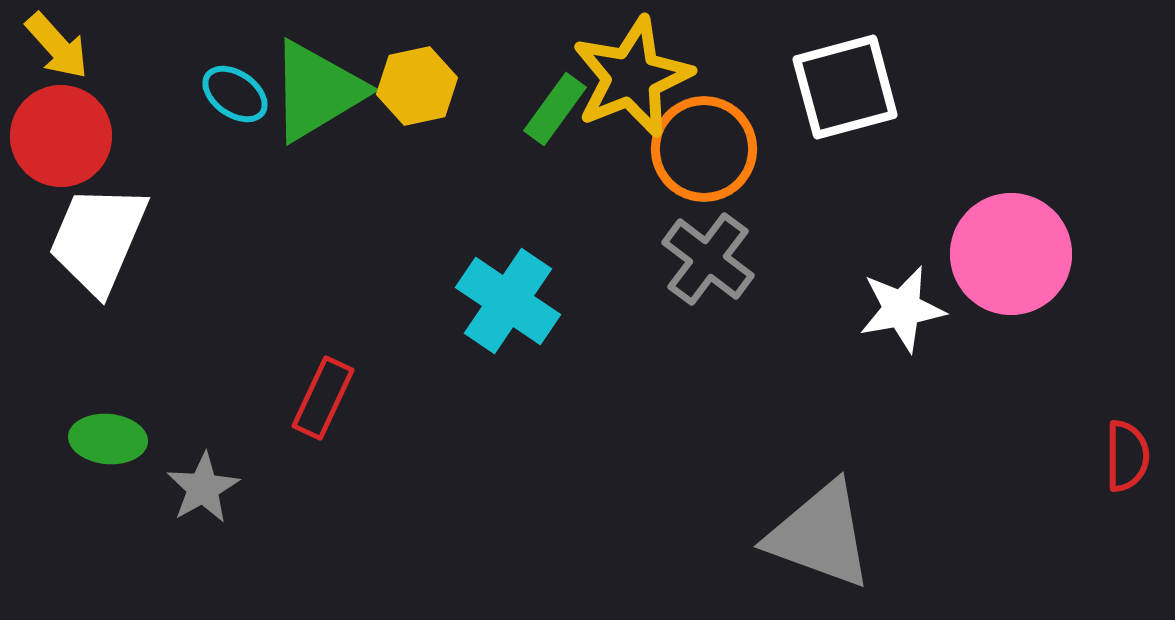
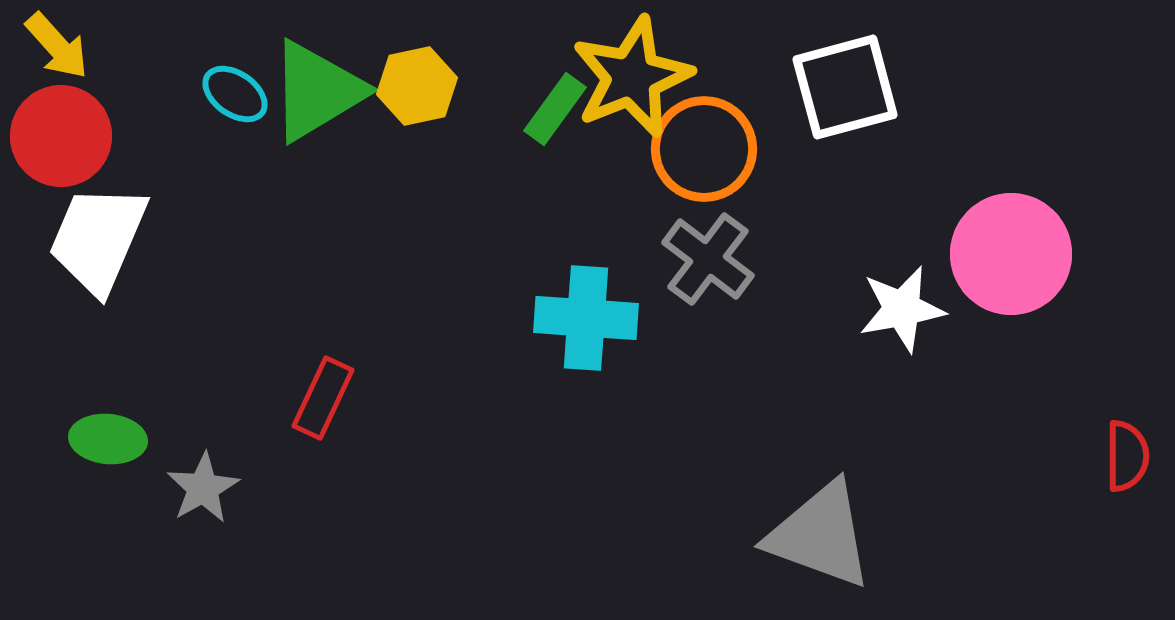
cyan cross: moved 78 px right, 17 px down; rotated 30 degrees counterclockwise
